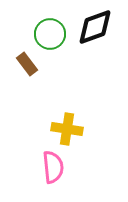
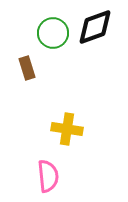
green circle: moved 3 px right, 1 px up
brown rectangle: moved 4 px down; rotated 20 degrees clockwise
pink semicircle: moved 5 px left, 9 px down
